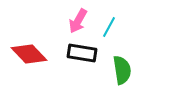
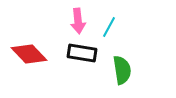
pink arrow: rotated 35 degrees counterclockwise
